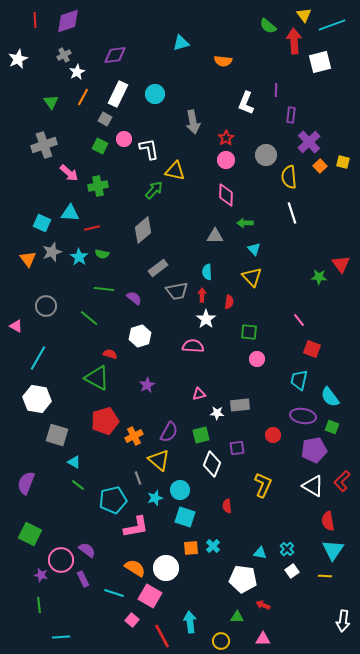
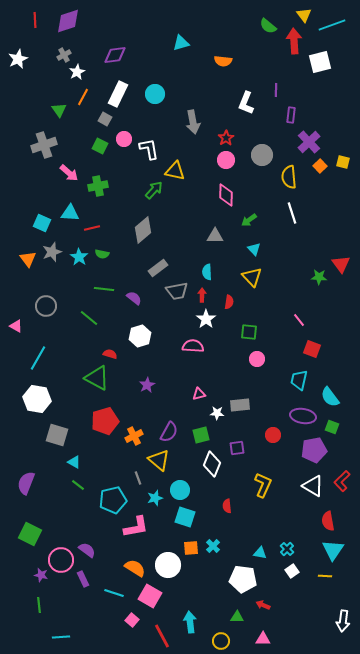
green triangle at (51, 102): moved 8 px right, 8 px down
gray circle at (266, 155): moved 4 px left
green arrow at (245, 223): moved 4 px right, 3 px up; rotated 35 degrees counterclockwise
white circle at (166, 568): moved 2 px right, 3 px up
